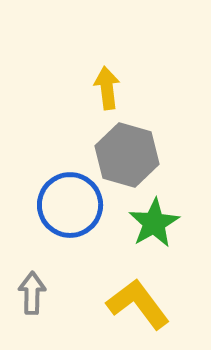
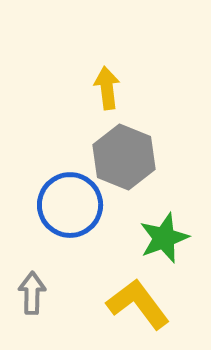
gray hexagon: moved 3 px left, 2 px down; rotated 6 degrees clockwise
green star: moved 10 px right, 15 px down; rotated 9 degrees clockwise
